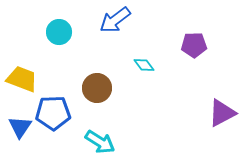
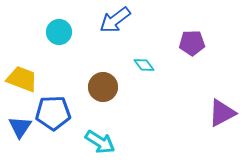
purple pentagon: moved 2 px left, 2 px up
brown circle: moved 6 px right, 1 px up
